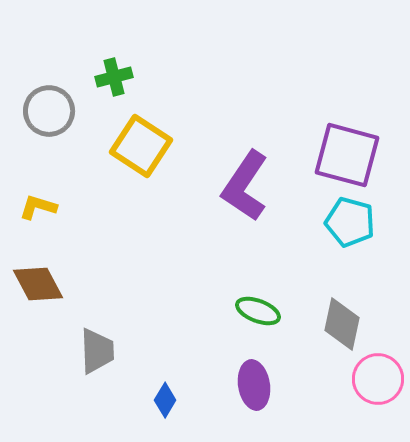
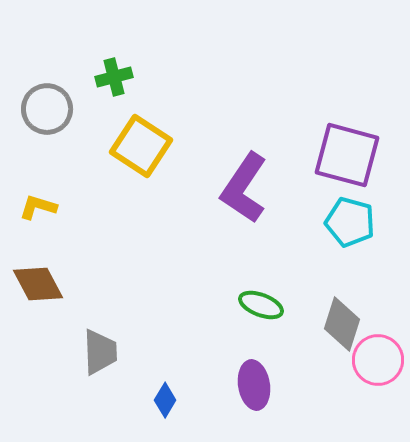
gray circle: moved 2 px left, 2 px up
purple L-shape: moved 1 px left, 2 px down
green ellipse: moved 3 px right, 6 px up
gray diamond: rotated 6 degrees clockwise
gray trapezoid: moved 3 px right, 1 px down
pink circle: moved 19 px up
